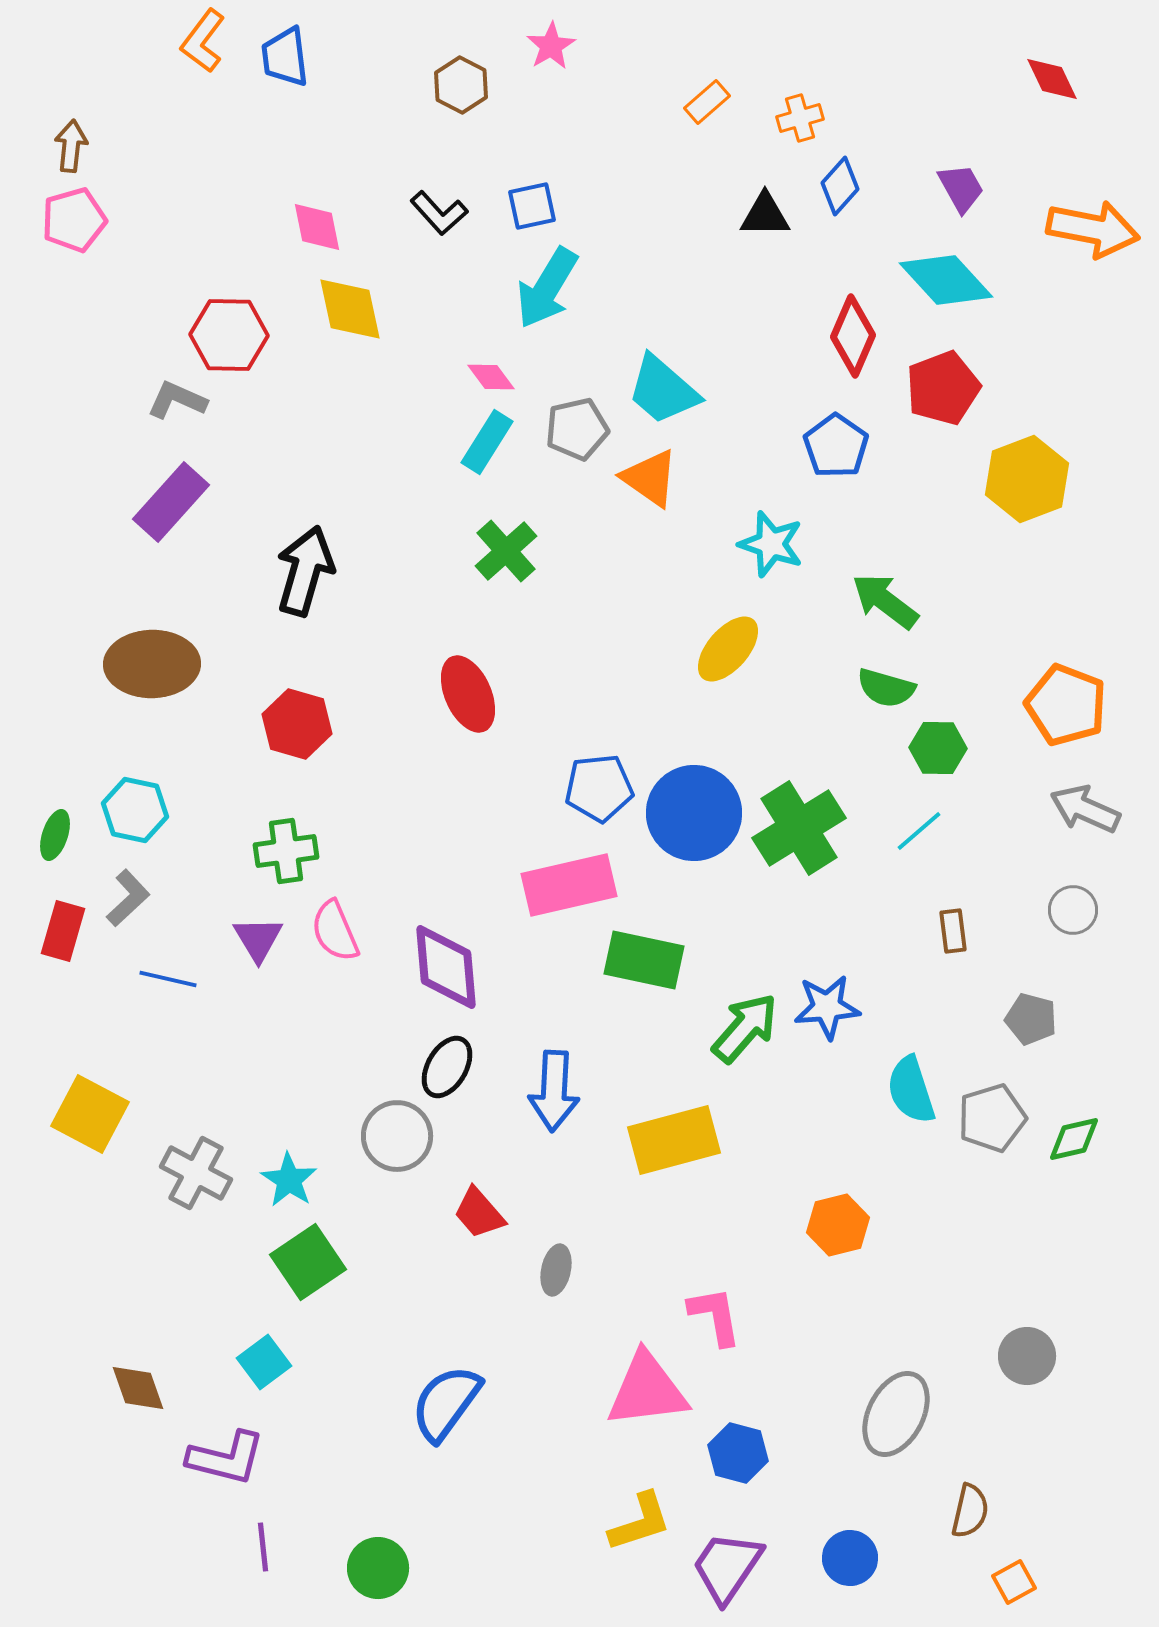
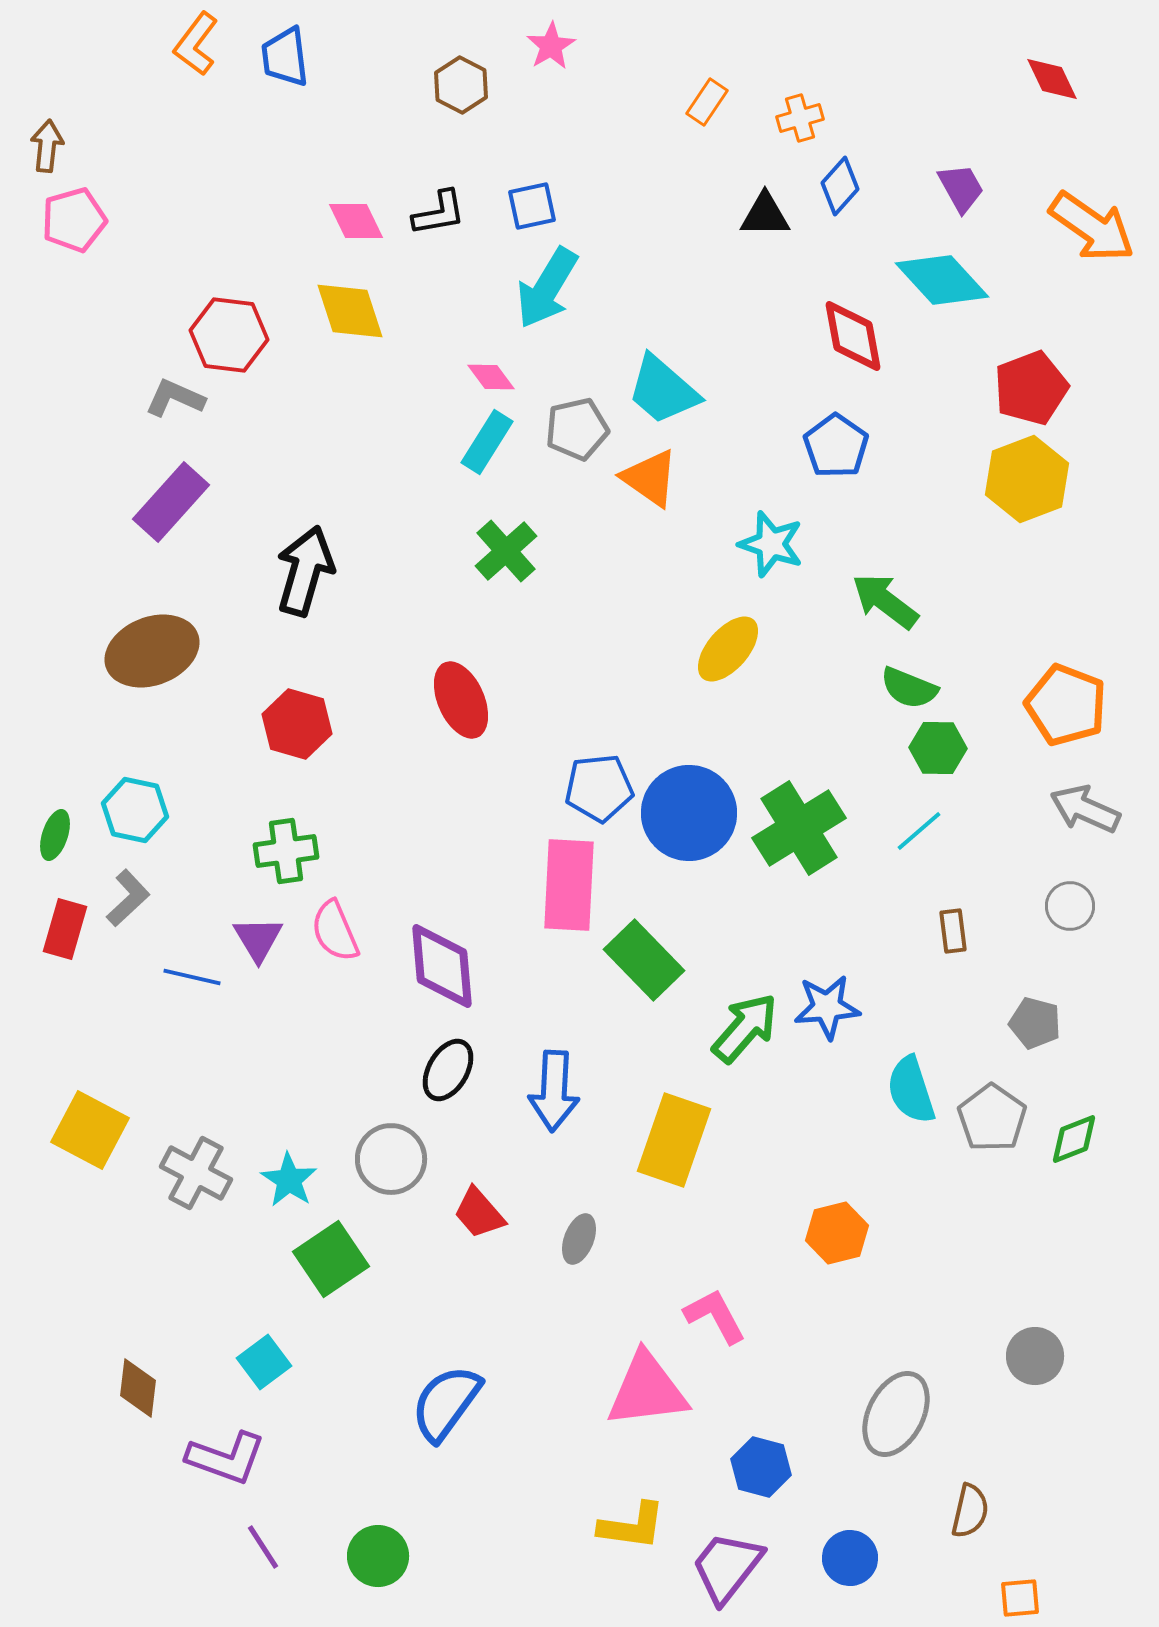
orange L-shape at (203, 41): moved 7 px left, 3 px down
orange rectangle at (707, 102): rotated 15 degrees counterclockwise
brown arrow at (71, 146): moved 24 px left
black L-shape at (439, 213): rotated 58 degrees counterclockwise
pink diamond at (317, 227): moved 39 px right, 6 px up; rotated 14 degrees counterclockwise
orange arrow at (1093, 229): moved 1 px left, 2 px up; rotated 24 degrees clockwise
cyan diamond at (946, 280): moved 4 px left
yellow diamond at (350, 309): moved 2 px down; rotated 6 degrees counterclockwise
red hexagon at (229, 335): rotated 6 degrees clockwise
red diamond at (853, 336): rotated 34 degrees counterclockwise
red pentagon at (943, 388): moved 88 px right
gray L-shape at (177, 400): moved 2 px left, 2 px up
brown ellipse at (152, 664): moved 13 px up; rotated 20 degrees counterclockwise
green semicircle at (886, 688): moved 23 px right; rotated 6 degrees clockwise
red ellipse at (468, 694): moved 7 px left, 6 px down
blue circle at (694, 813): moved 5 px left
pink rectangle at (569, 885): rotated 74 degrees counterclockwise
gray circle at (1073, 910): moved 3 px left, 4 px up
red rectangle at (63, 931): moved 2 px right, 2 px up
green rectangle at (644, 960): rotated 34 degrees clockwise
purple diamond at (446, 967): moved 4 px left, 1 px up
blue line at (168, 979): moved 24 px right, 2 px up
gray pentagon at (1031, 1019): moved 4 px right, 4 px down
black ellipse at (447, 1067): moved 1 px right, 3 px down
yellow square at (90, 1114): moved 16 px down
gray pentagon at (992, 1118): rotated 20 degrees counterclockwise
gray circle at (397, 1136): moved 6 px left, 23 px down
green diamond at (1074, 1139): rotated 8 degrees counterclockwise
yellow rectangle at (674, 1140): rotated 56 degrees counterclockwise
orange hexagon at (838, 1225): moved 1 px left, 8 px down
green square at (308, 1262): moved 23 px right, 3 px up
gray ellipse at (556, 1270): moved 23 px right, 31 px up; rotated 9 degrees clockwise
pink L-shape at (715, 1316): rotated 18 degrees counterclockwise
gray circle at (1027, 1356): moved 8 px right
brown diamond at (138, 1388): rotated 26 degrees clockwise
blue hexagon at (738, 1453): moved 23 px right, 14 px down
purple L-shape at (226, 1458): rotated 6 degrees clockwise
yellow L-shape at (640, 1522): moved 8 px left, 4 px down; rotated 26 degrees clockwise
purple line at (263, 1547): rotated 27 degrees counterclockwise
purple trapezoid at (727, 1567): rotated 4 degrees clockwise
green circle at (378, 1568): moved 12 px up
orange square at (1014, 1582): moved 6 px right, 16 px down; rotated 24 degrees clockwise
